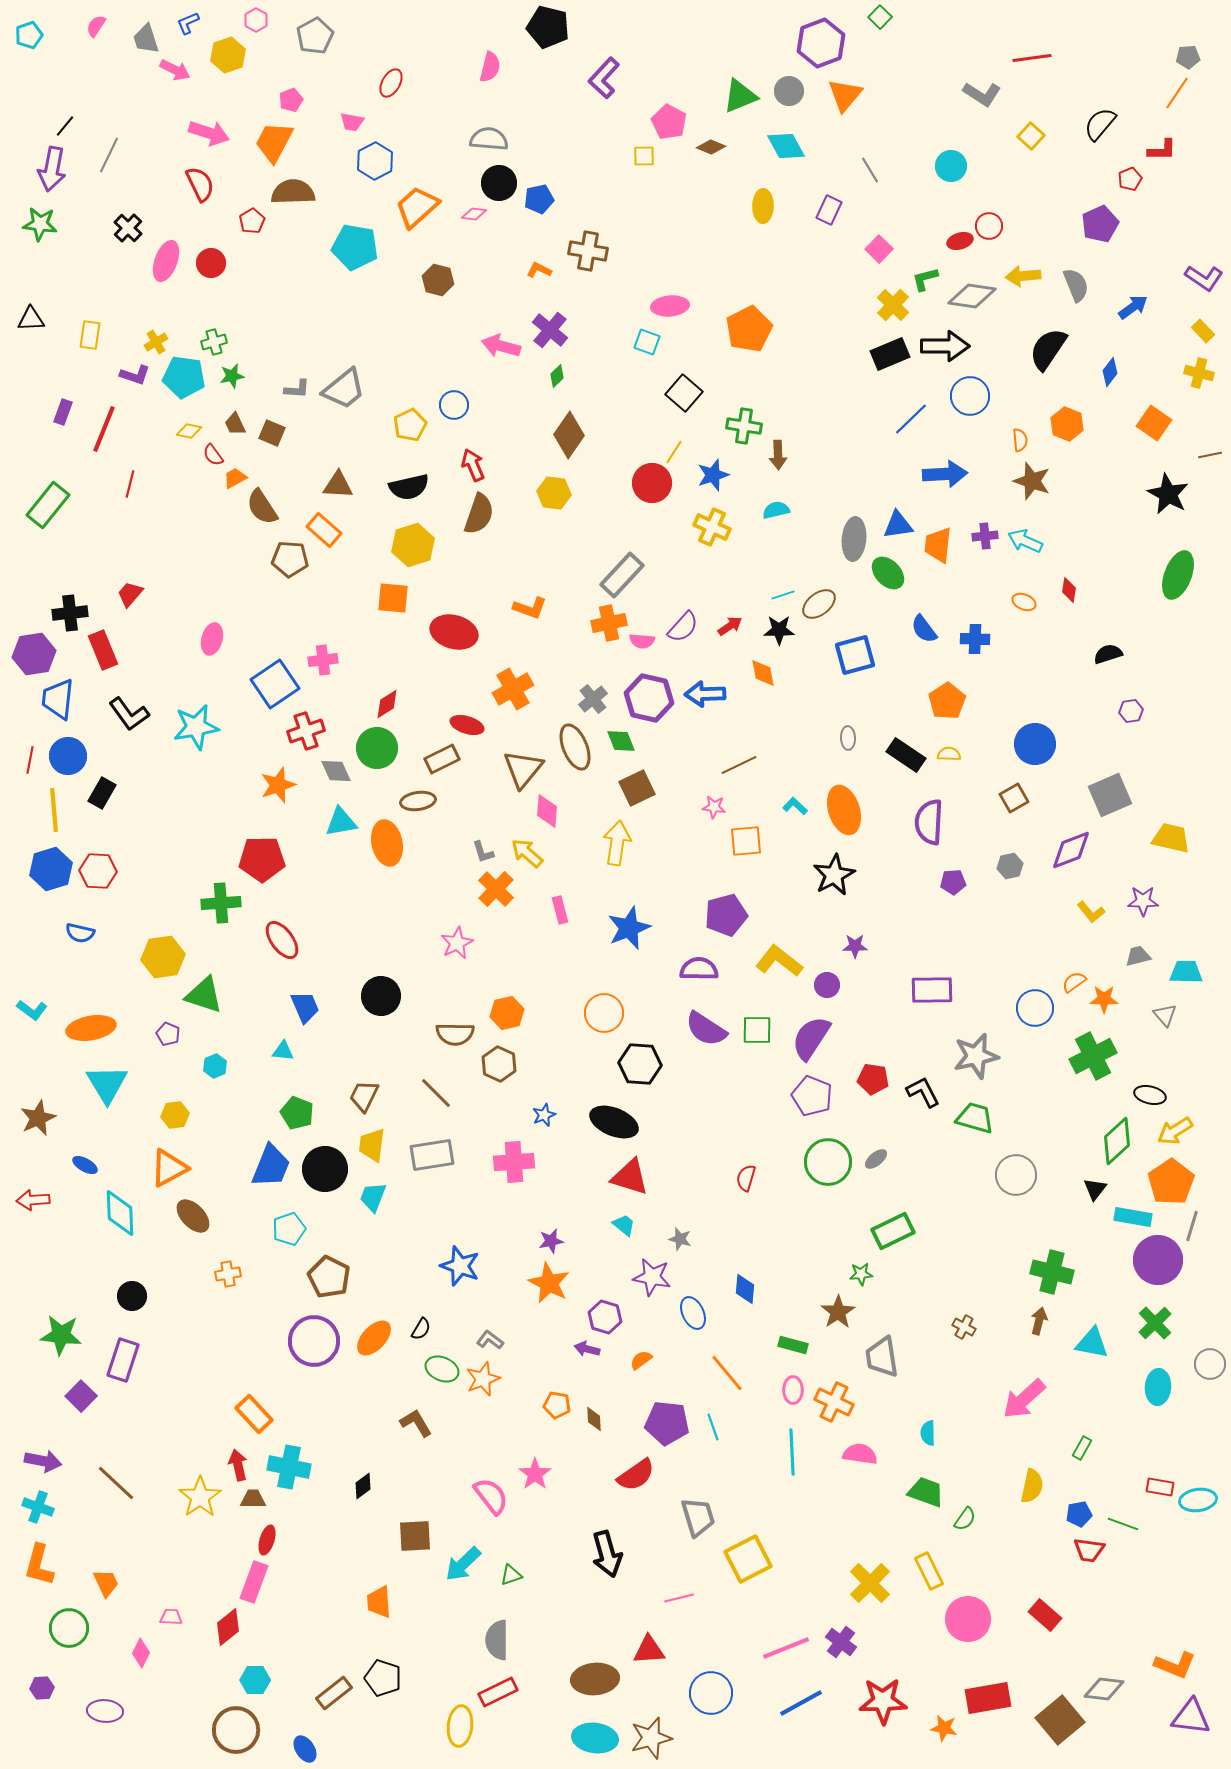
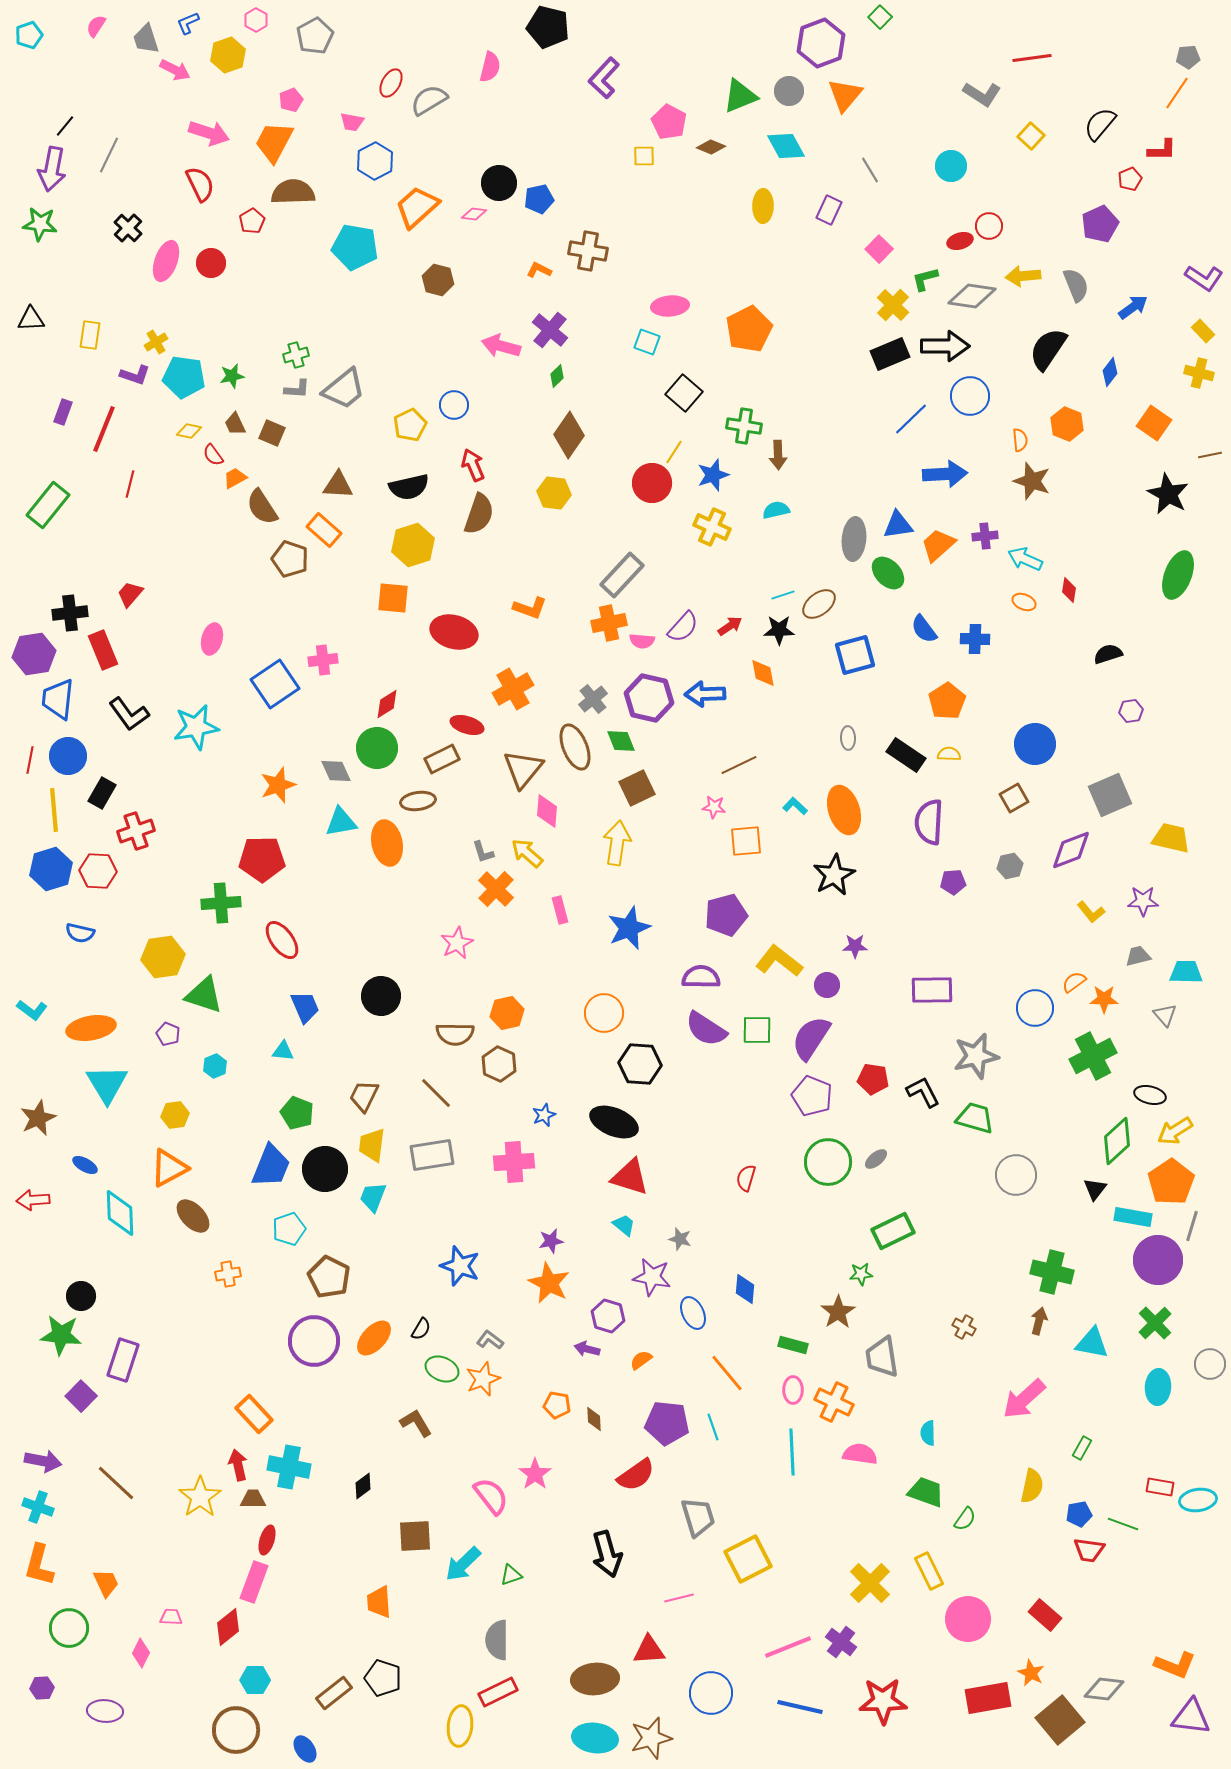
gray semicircle at (489, 139): moved 60 px left, 39 px up; rotated 36 degrees counterclockwise
green cross at (214, 342): moved 82 px right, 13 px down
cyan arrow at (1025, 541): moved 18 px down
orange trapezoid at (938, 545): rotated 42 degrees clockwise
brown pentagon at (290, 559): rotated 15 degrees clockwise
red cross at (306, 731): moved 170 px left, 100 px down
purple semicircle at (699, 969): moved 2 px right, 8 px down
black circle at (132, 1296): moved 51 px left
purple hexagon at (605, 1317): moved 3 px right, 1 px up
pink line at (786, 1648): moved 2 px right, 1 px up
blue line at (801, 1703): moved 1 px left, 4 px down; rotated 42 degrees clockwise
orange star at (944, 1728): moved 87 px right, 55 px up; rotated 16 degrees clockwise
